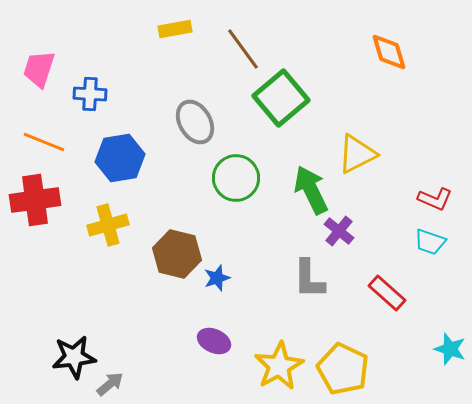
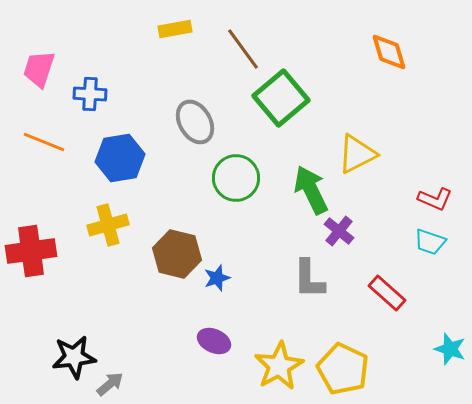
red cross: moved 4 px left, 51 px down
